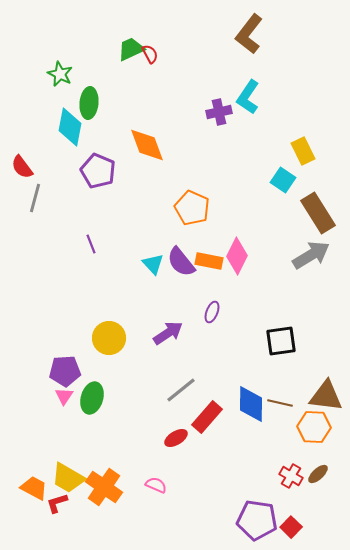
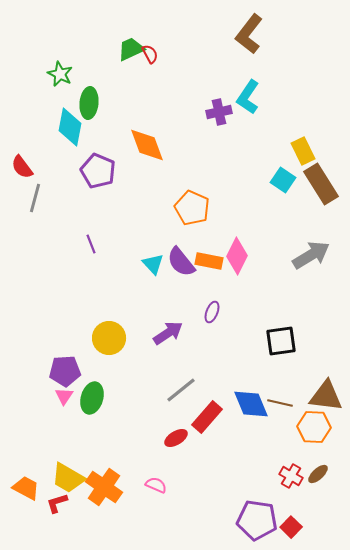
brown rectangle at (318, 213): moved 3 px right, 29 px up
blue diamond at (251, 404): rotated 24 degrees counterclockwise
orange trapezoid at (34, 488): moved 8 px left
